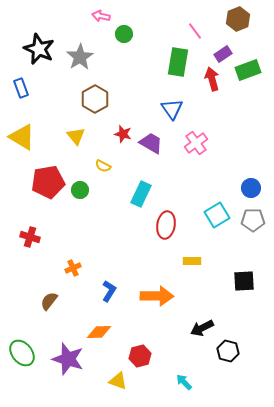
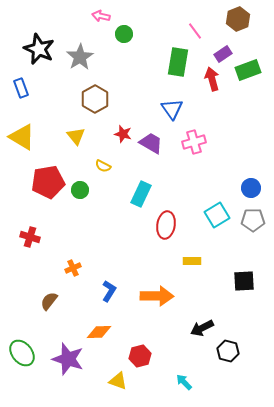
pink cross at (196, 143): moved 2 px left, 1 px up; rotated 20 degrees clockwise
